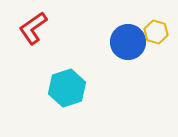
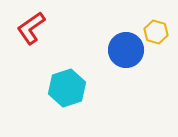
red L-shape: moved 2 px left
blue circle: moved 2 px left, 8 px down
